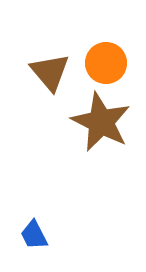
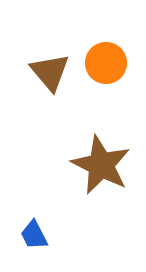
brown star: moved 43 px down
